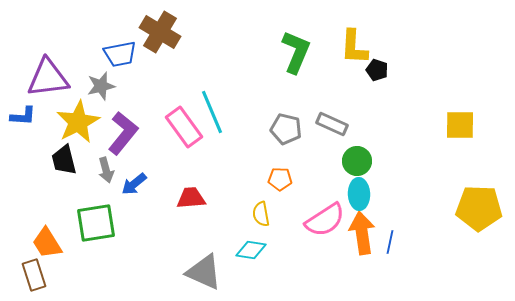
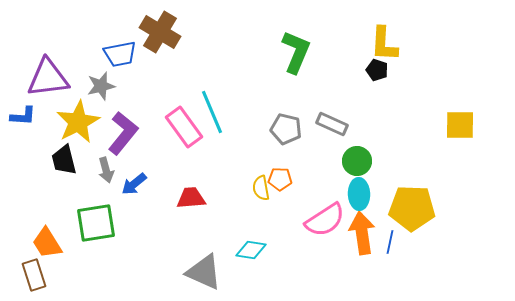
yellow L-shape: moved 30 px right, 3 px up
yellow pentagon: moved 67 px left
yellow semicircle: moved 26 px up
